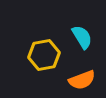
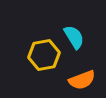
cyan semicircle: moved 8 px left
